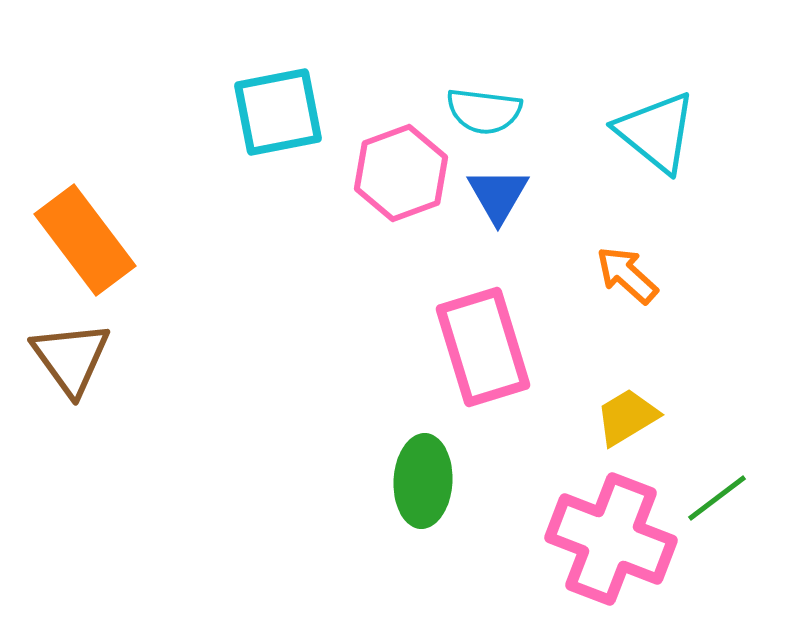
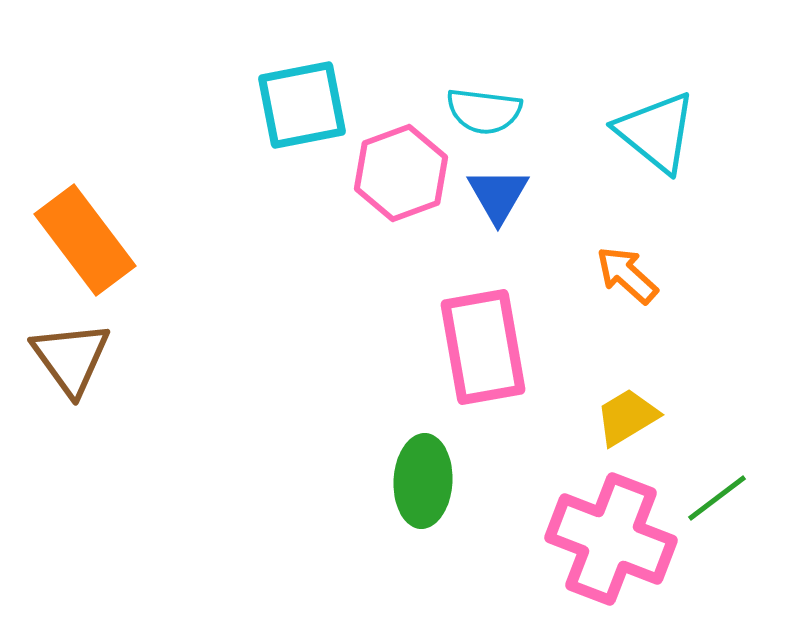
cyan square: moved 24 px right, 7 px up
pink rectangle: rotated 7 degrees clockwise
